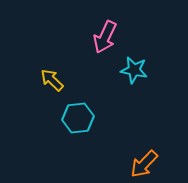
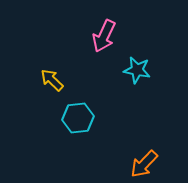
pink arrow: moved 1 px left, 1 px up
cyan star: moved 3 px right
